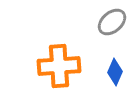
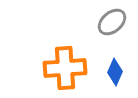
orange cross: moved 6 px right, 2 px down
